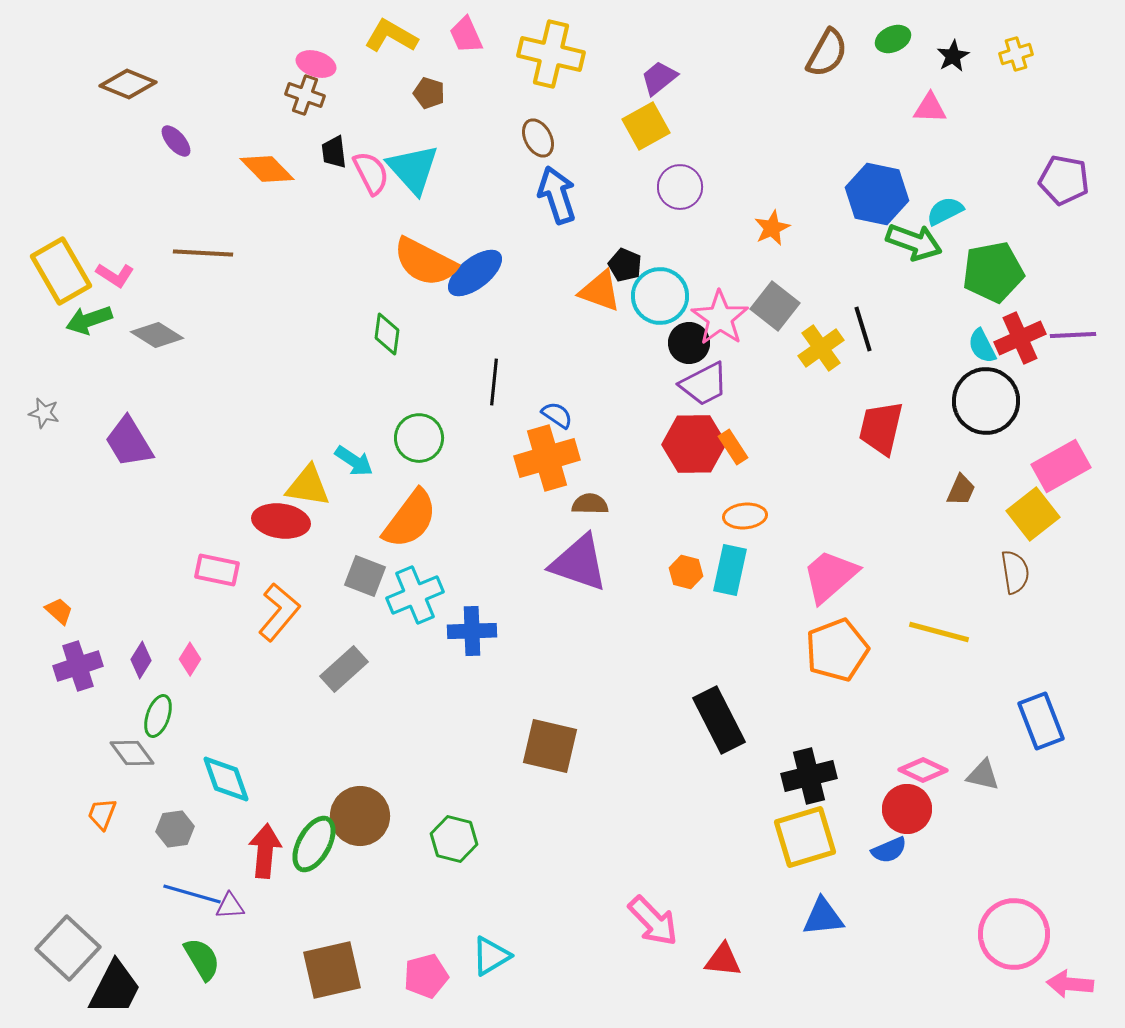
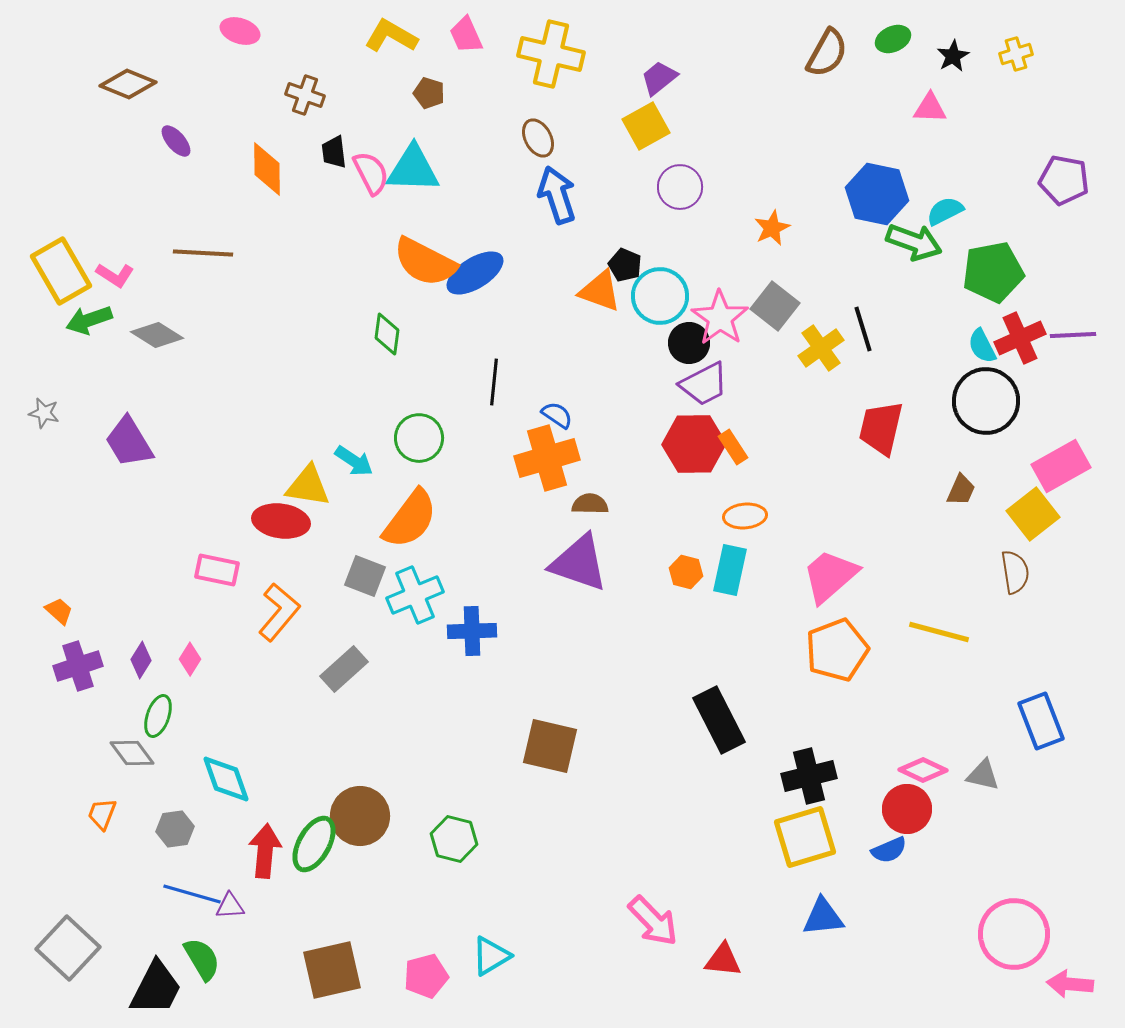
pink ellipse at (316, 64): moved 76 px left, 33 px up
orange diamond at (267, 169): rotated 44 degrees clockwise
cyan triangle at (413, 169): rotated 46 degrees counterclockwise
blue ellipse at (475, 273): rotated 6 degrees clockwise
black trapezoid at (115, 988): moved 41 px right
